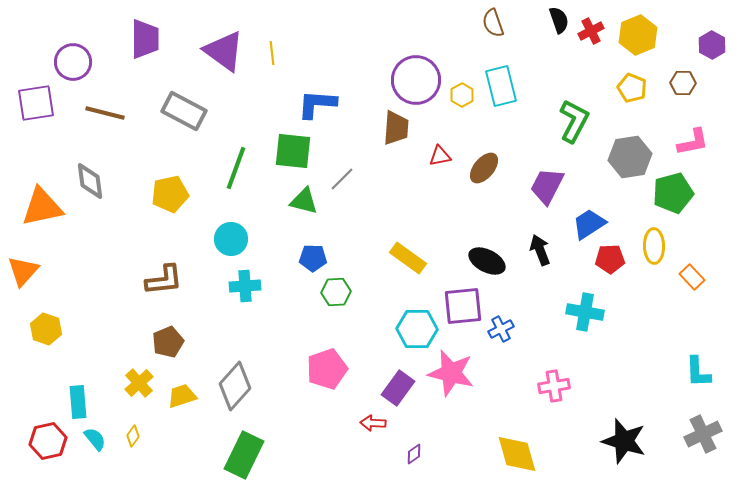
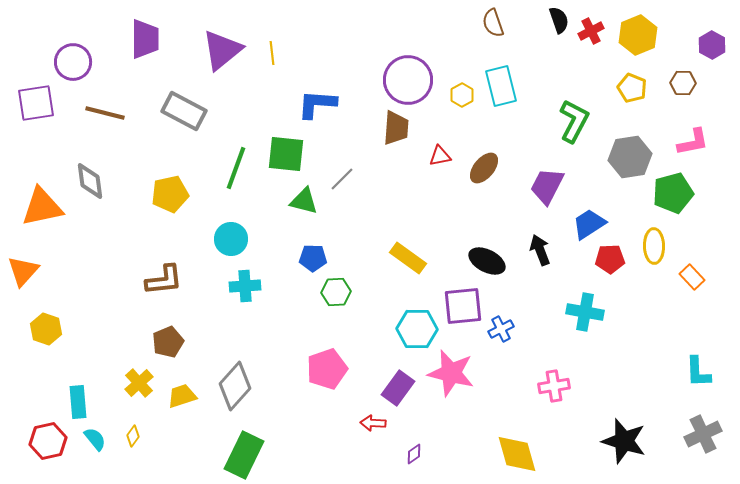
purple triangle at (224, 51): moved 2 px left, 1 px up; rotated 45 degrees clockwise
purple circle at (416, 80): moved 8 px left
green square at (293, 151): moved 7 px left, 3 px down
